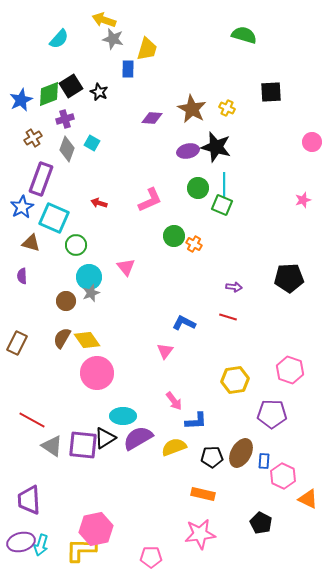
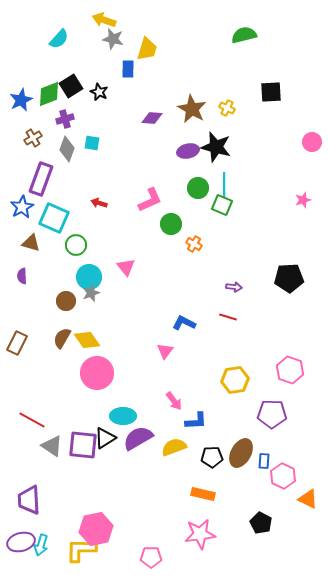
green semicircle at (244, 35): rotated 30 degrees counterclockwise
cyan square at (92, 143): rotated 21 degrees counterclockwise
green circle at (174, 236): moved 3 px left, 12 px up
